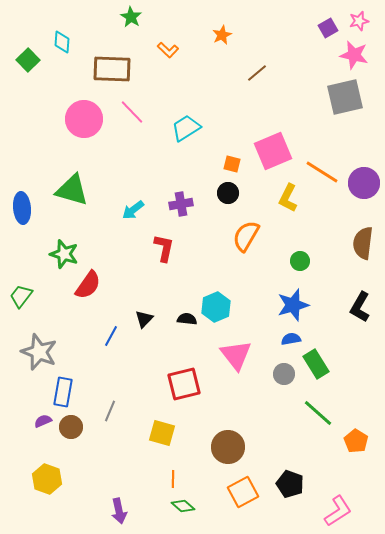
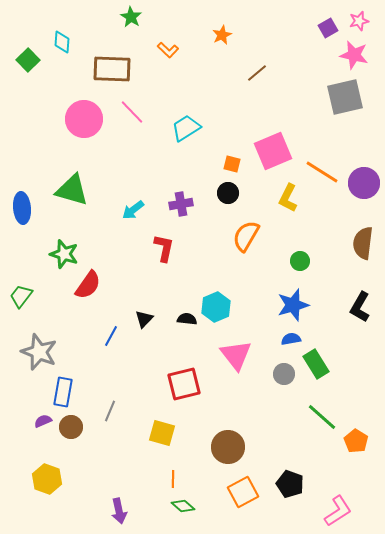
green line at (318, 413): moved 4 px right, 4 px down
